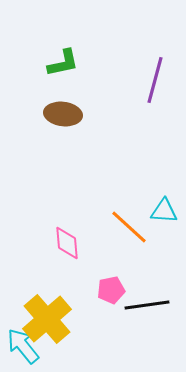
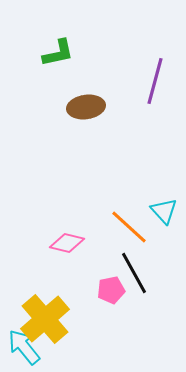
green L-shape: moved 5 px left, 10 px up
purple line: moved 1 px down
brown ellipse: moved 23 px right, 7 px up; rotated 15 degrees counterclockwise
cyan triangle: rotated 44 degrees clockwise
pink diamond: rotated 72 degrees counterclockwise
black line: moved 13 px left, 32 px up; rotated 69 degrees clockwise
yellow cross: moved 2 px left
cyan arrow: moved 1 px right, 1 px down
